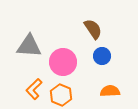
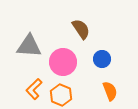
brown semicircle: moved 12 px left
blue circle: moved 3 px down
orange semicircle: rotated 72 degrees clockwise
